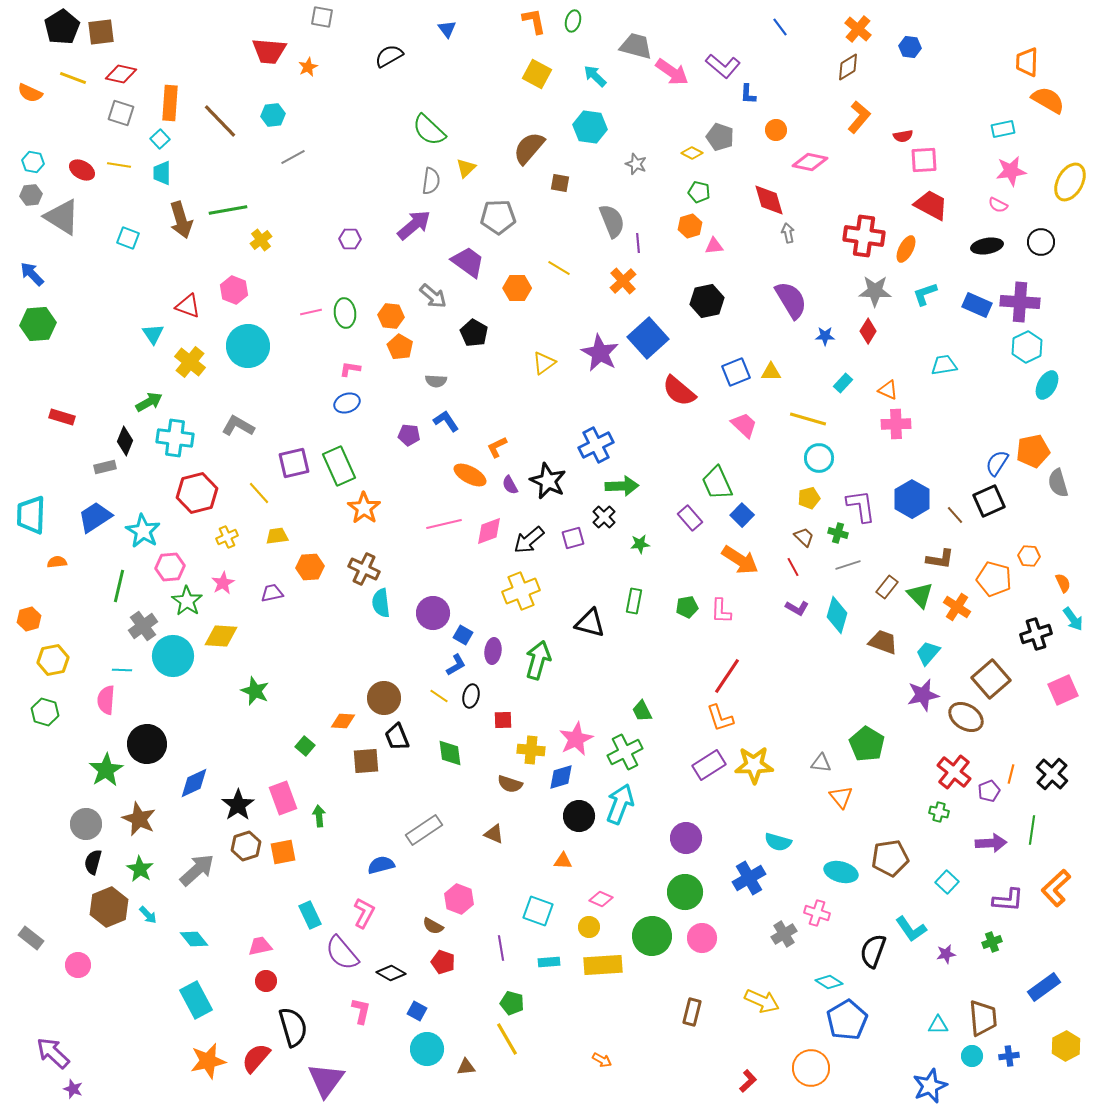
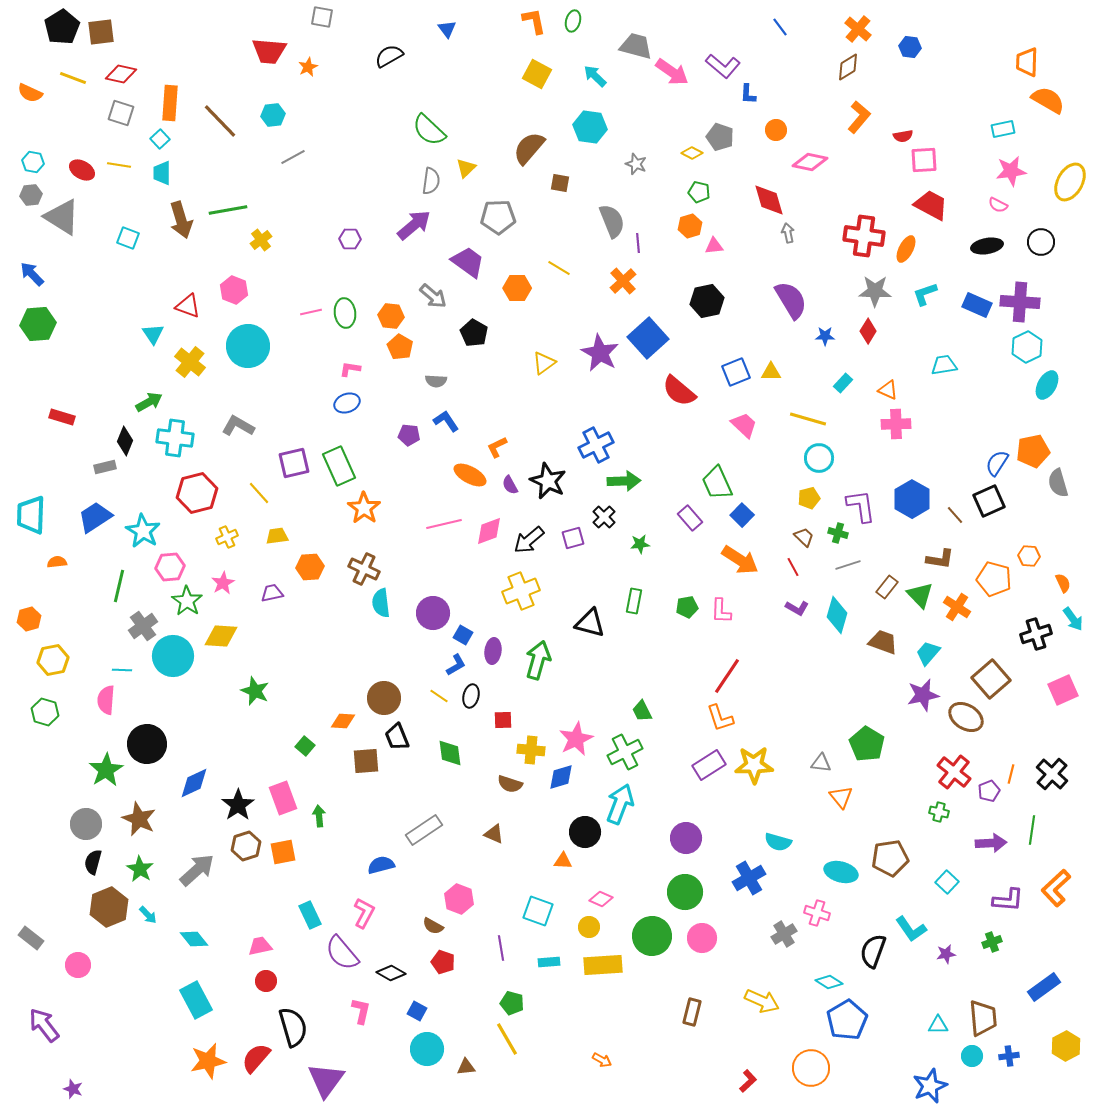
green arrow at (622, 486): moved 2 px right, 5 px up
black circle at (579, 816): moved 6 px right, 16 px down
purple arrow at (53, 1053): moved 9 px left, 28 px up; rotated 9 degrees clockwise
